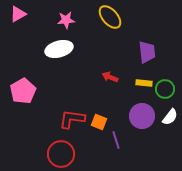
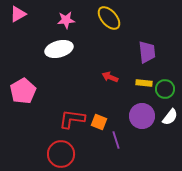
yellow ellipse: moved 1 px left, 1 px down
